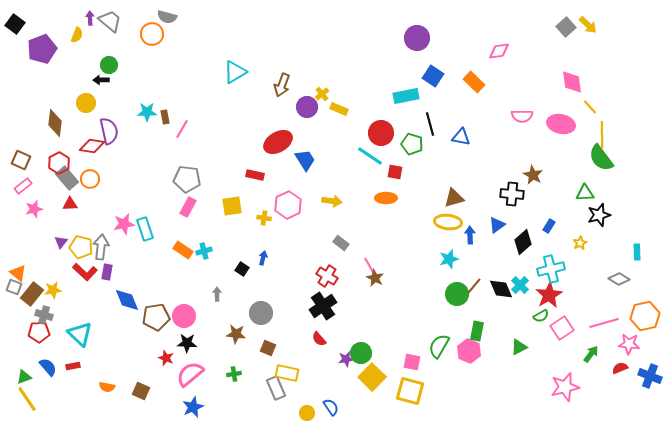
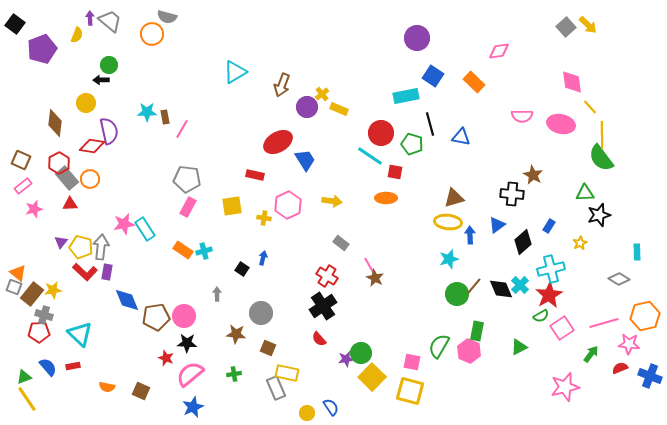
cyan rectangle at (145, 229): rotated 15 degrees counterclockwise
